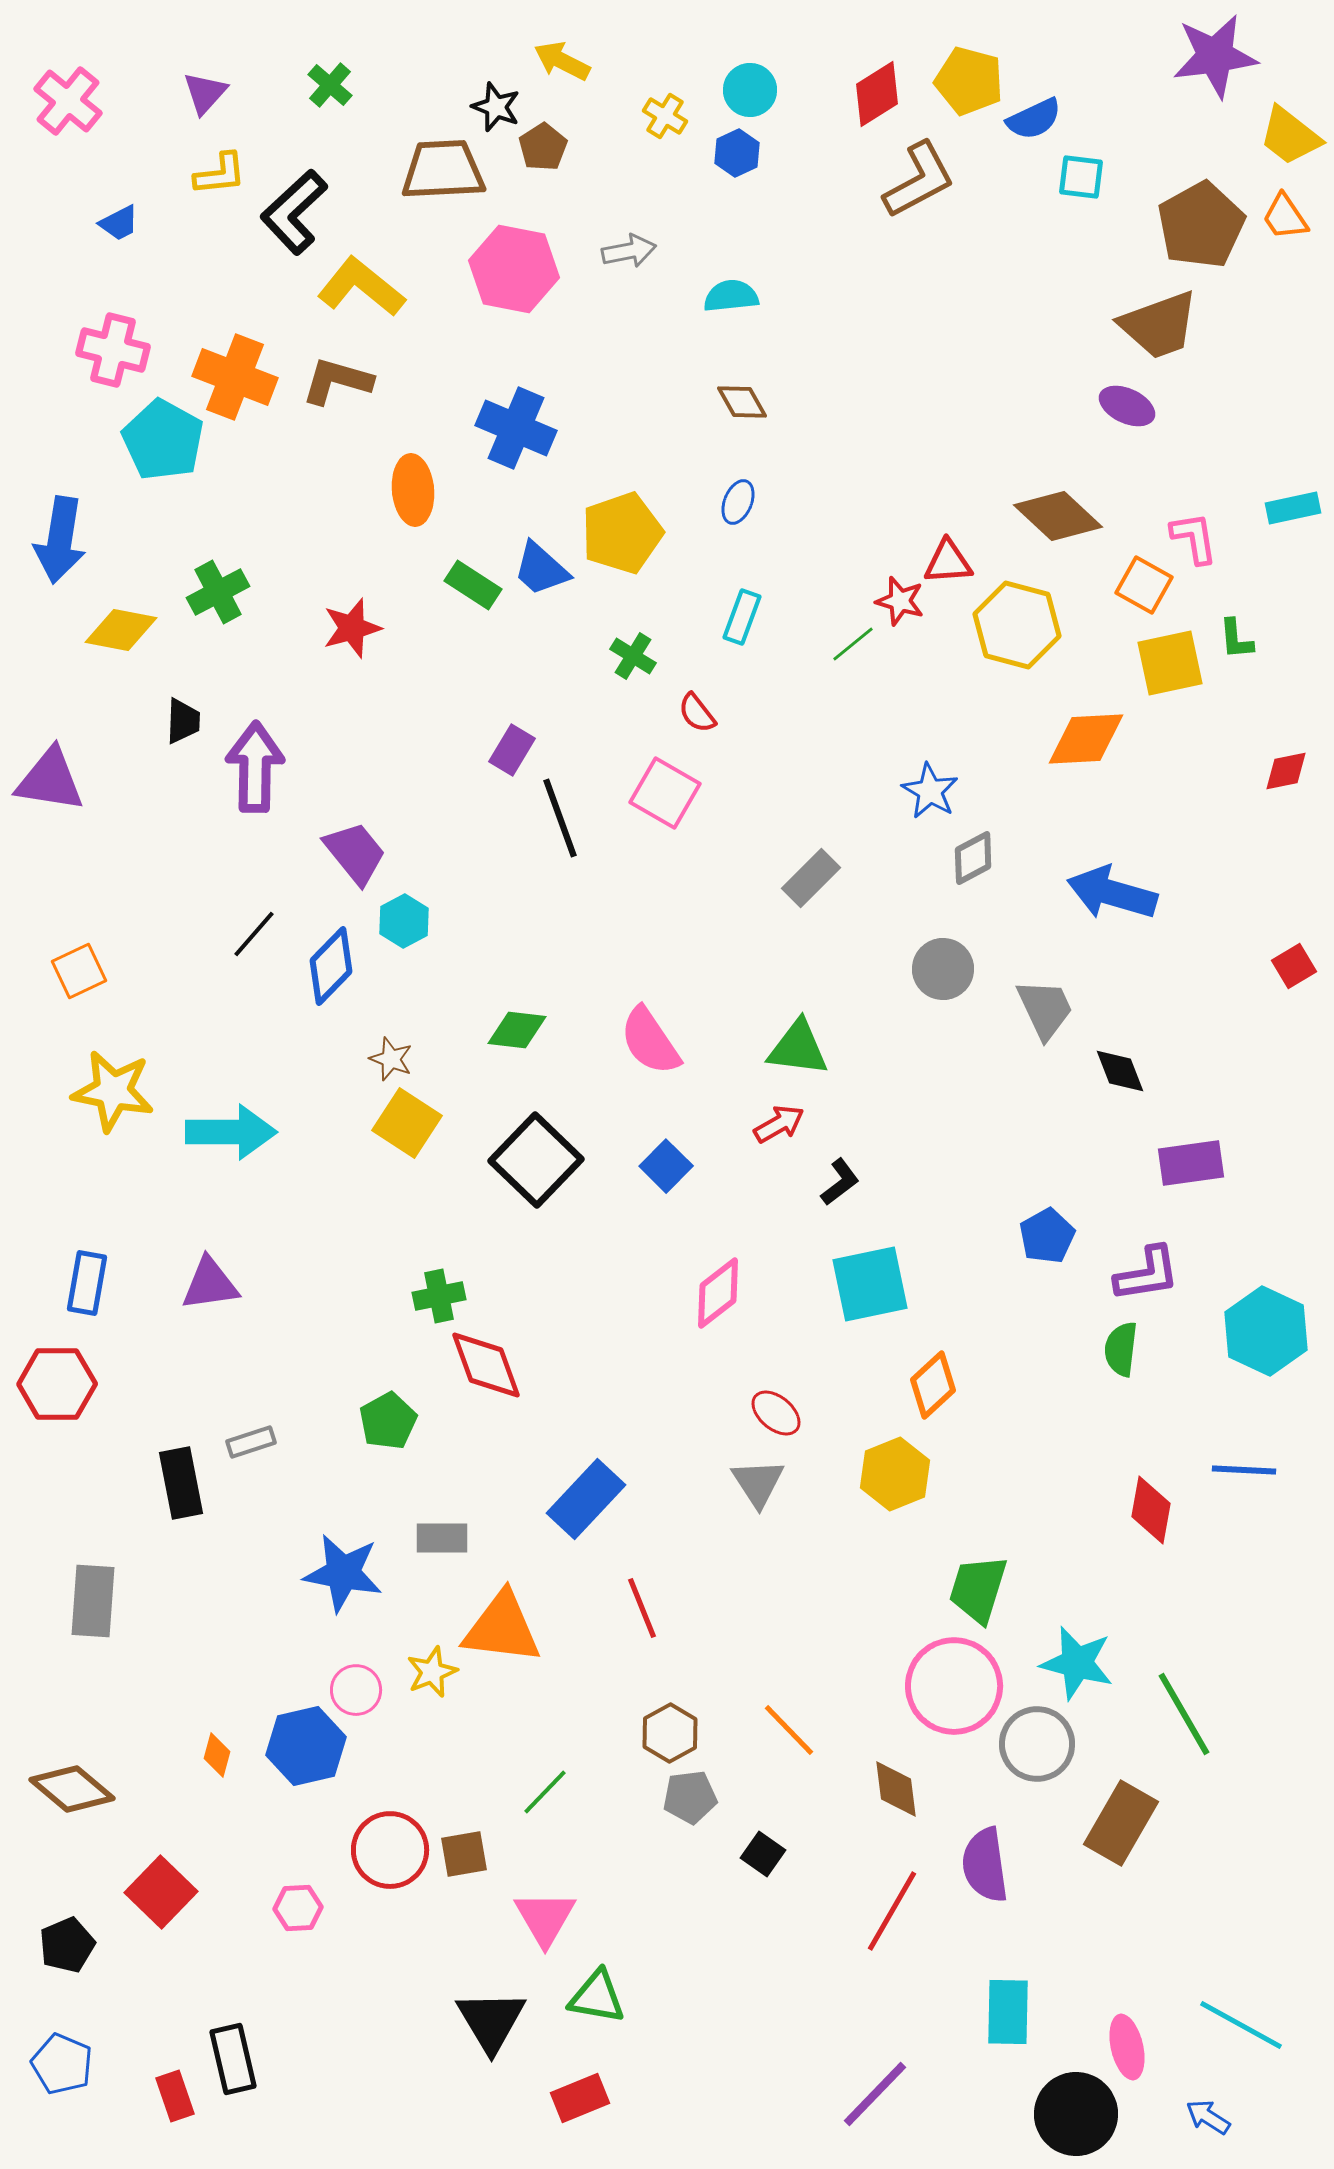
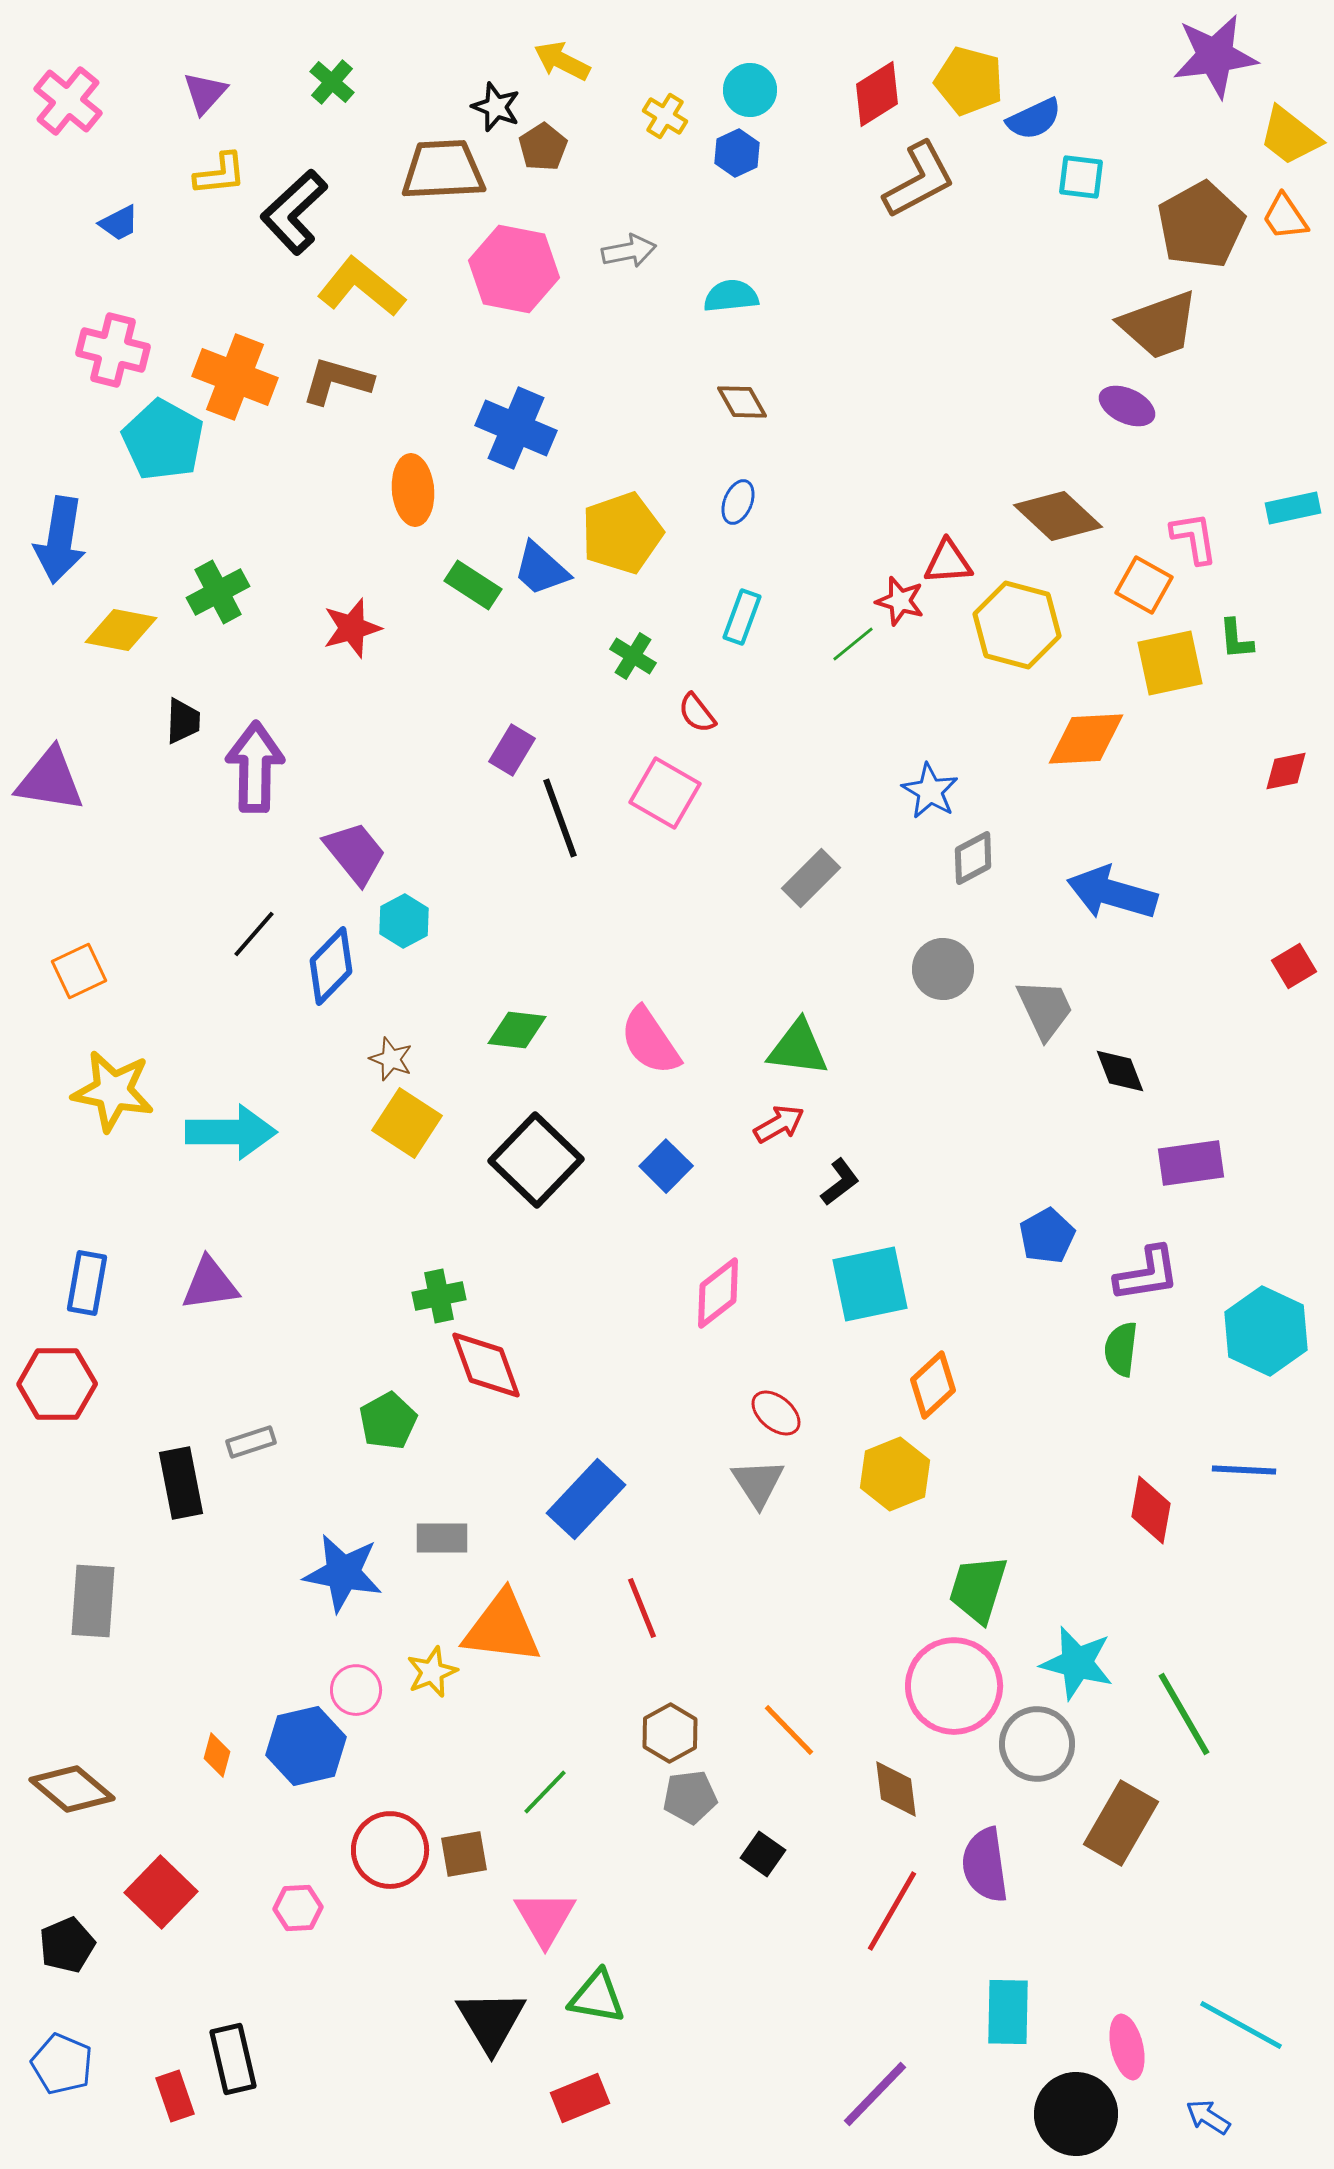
green cross at (330, 85): moved 2 px right, 3 px up
